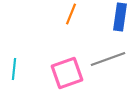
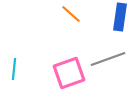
orange line: rotated 70 degrees counterclockwise
pink square: moved 2 px right
